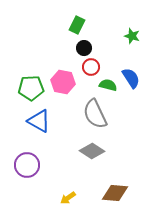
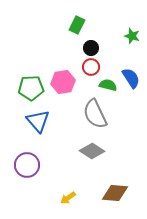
black circle: moved 7 px right
pink hexagon: rotated 20 degrees counterclockwise
blue triangle: moved 1 px left; rotated 20 degrees clockwise
